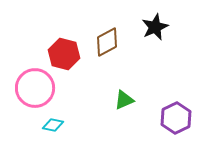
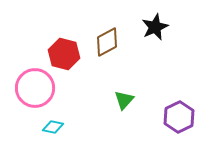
green triangle: rotated 25 degrees counterclockwise
purple hexagon: moved 3 px right, 1 px up
cyan diamond: moved 2 px down
